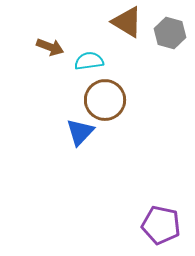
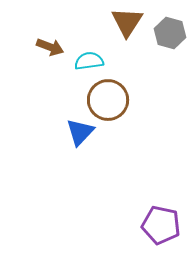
brown triangle: rotated 32 degrees clockwise
brown circle: moved 3 px right
